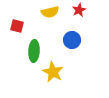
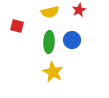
green ellipse: moved 15 px right, 9 px up
